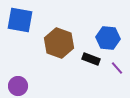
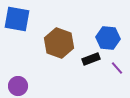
blue square: moved 3 px left, 1 px up
black rectangle: rotated 42 degrees counterclockwise
